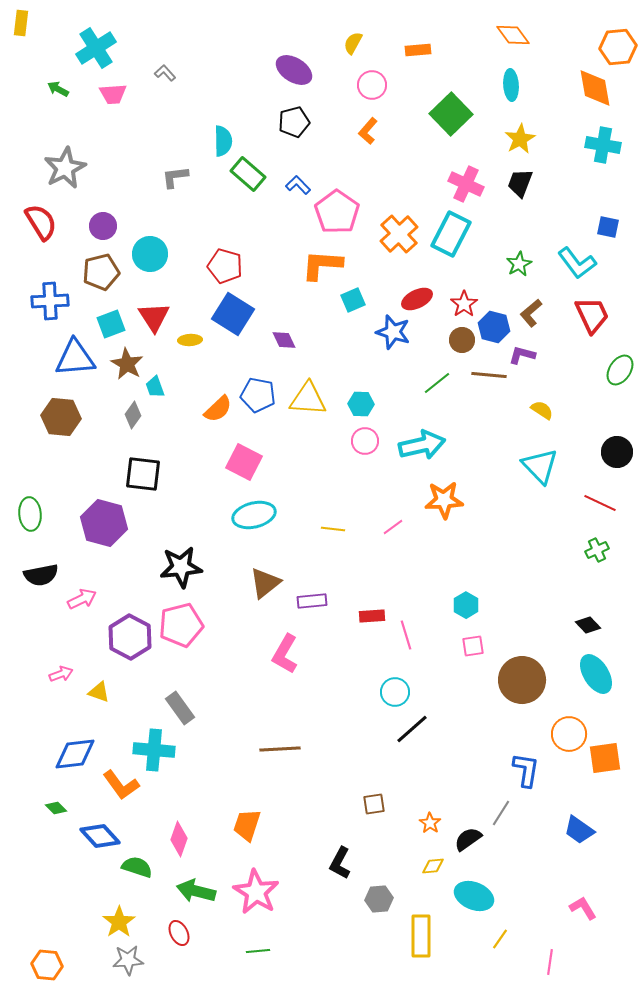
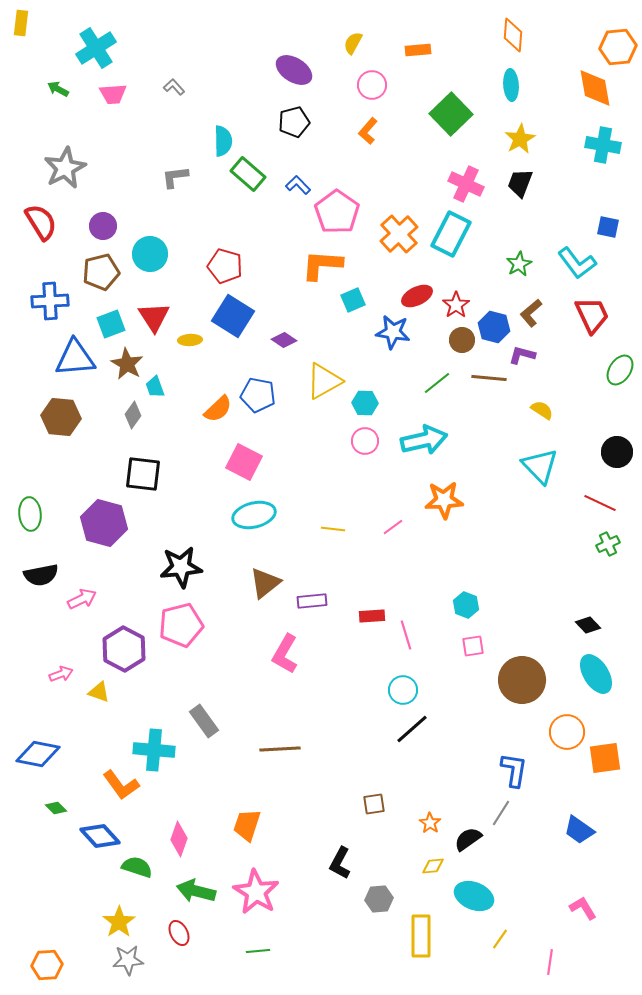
orange diamond at (513, 35): rotated 40 degrees clockwise
gray L-shape at (165, 73): moved 9 px right, 14 px down
red ellipse at (417, 299): moved 3 px up
red star at (464, 304): moved 8 px left, 1 px down
blue square at (233, 314): moved 2 px down
blue star at (393, 332): rotated 8 degrees counterclockwise
purple diamond at (284, 340): rotated 30 degrees counterclockwise
brown line at (489, 375): moved 3 px down
yellow triangle at (308, 399): moved 16 px right, 18 px up; rotated 33 degrees counterclockwise
cyan hexagon at (361, 404): moved 4 px right, 1 px up
cyan arrow at (422, 445): moved 2 px right, 5 px up
green cross at (597, 550): moved 11 px right, 6 px up
cyan hexagon at (466, 605): rotated 10 degrees counterclockwise
purple hexagon at (130, 637): moved 6 px left, 12 px down
cyan circle at (395, 692): moved 8 px right, 2 px up
gray rectangle at (180, 708): moved 24 px right, 13 px down
orange circle at (569, 734): moved 2 px left, 2 px up
blue diamond at (75, 754): moved 37 px left; rotated 18 degrees clockwise
blue L-shape at (526, 770): moved 12 px left
orange hexagon at (47, 965): rotated 8 degrees counterclockwise
